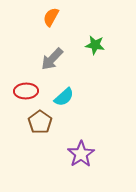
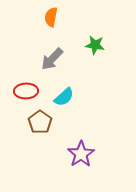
orange semicircle: rotated 18 degrees counterclockwise
